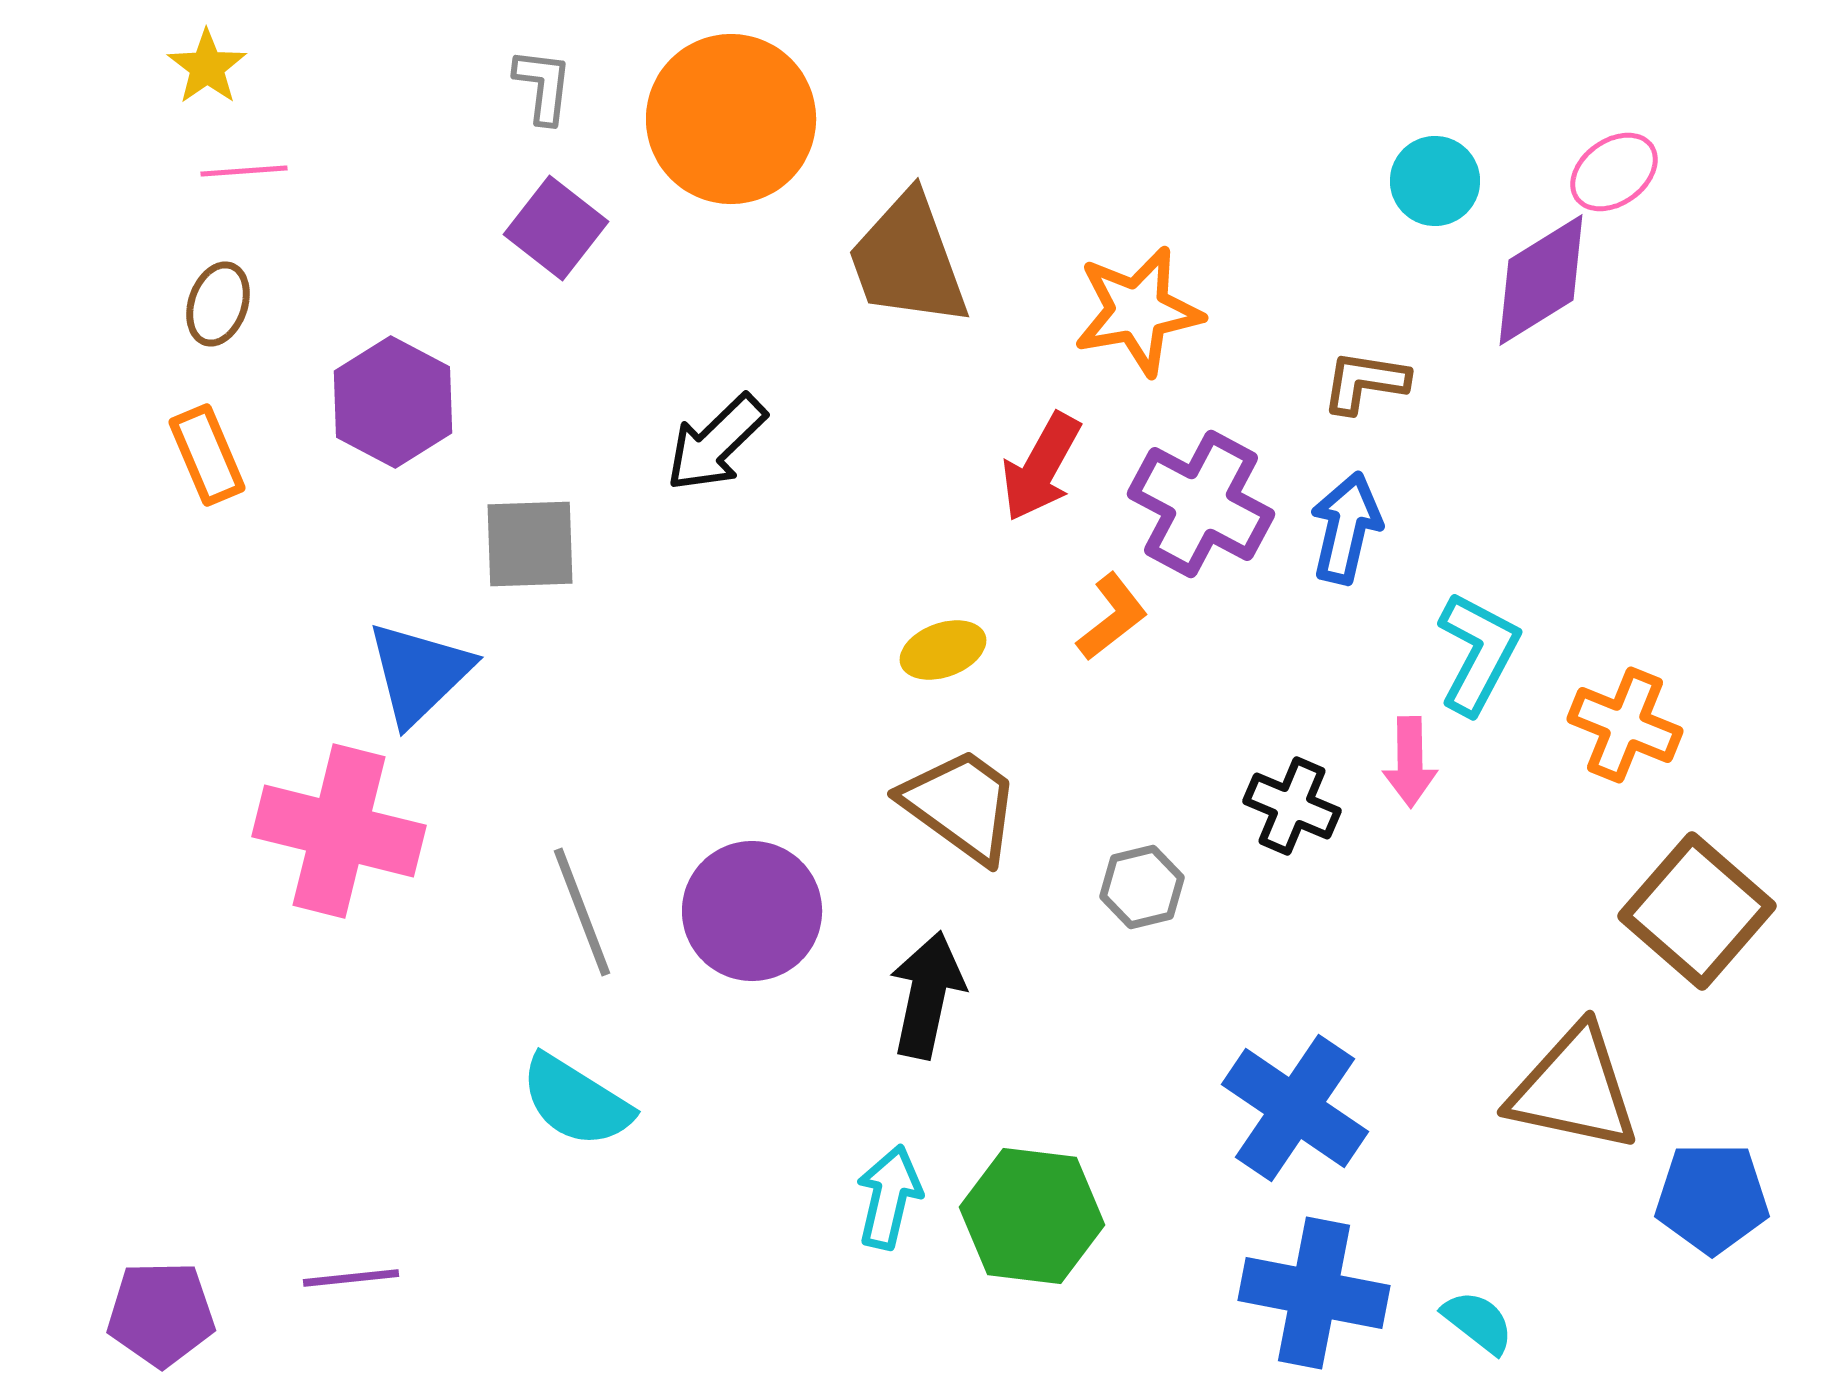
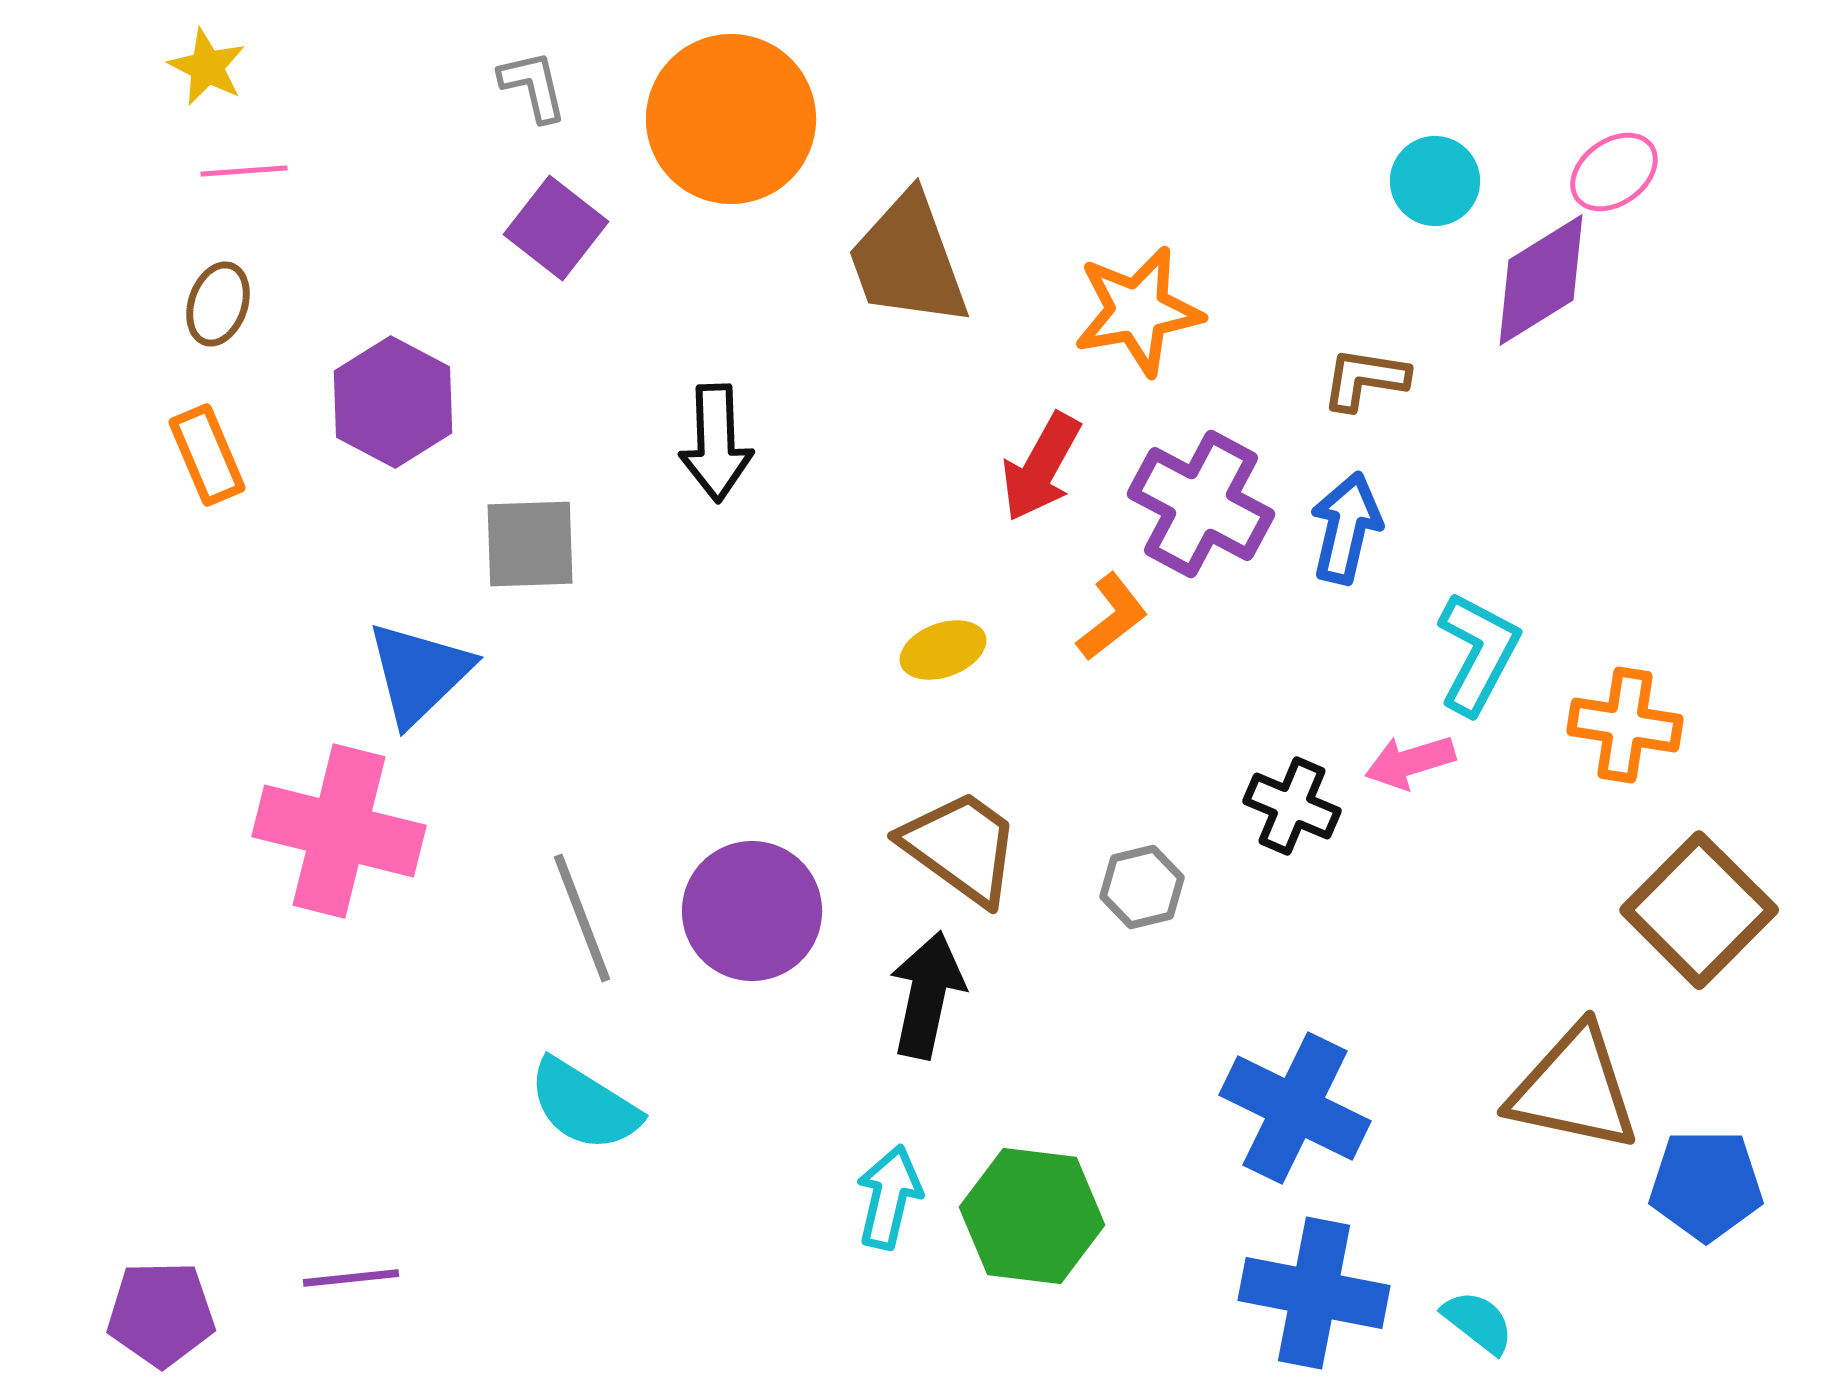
yellow star at (207, 67): rotated 10 degrees counterclockwise
gray L-shape at (543, 86): moved 10 px left; rotated 20 degrees counterclockwise
brown L-shape at (1365, 382): moved 3 px up
black arrow at (716, 443): rotated 48 degrees counterclockwise
orange cross at (1625, 725): rotated 13 degrees counterclockwise
pink arrow at (1410, 762): rotated 74 degrees clockwise
brown trapezoid at (961, 805): moved 42 px down
brown square at (1697, 911): moved 2 px right, 1 px up; rotated 4 degrees clockwise
gray line at (582, 912): moved 6 px down
cyan semicircle at (576, 1101): moved 8 px right, 4 px down
blue cross at (1295, 1108): rotated 8 degrees counterclockwise
blue pentagon at (1712, 1198): moved 6 px left, 13 px up
